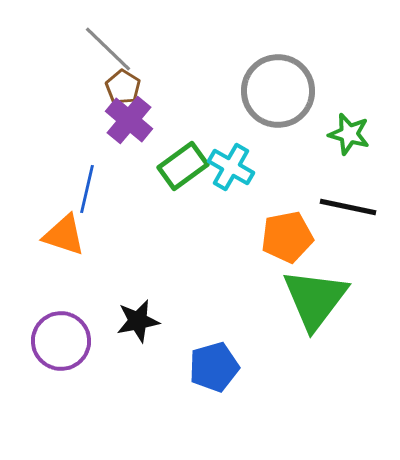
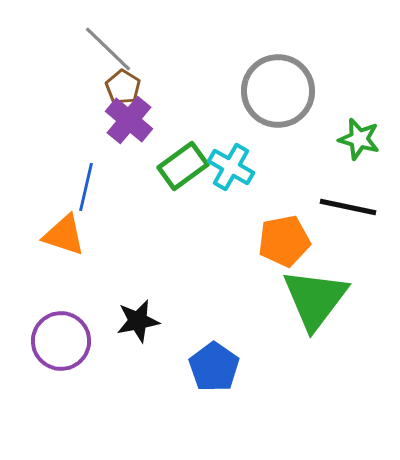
green star: moved 10 px right, 5 px down
blue line: moved 1 px left, 2 px up
orange pentagon: moved 3 px left, 4 px down
blue pentagon: rotated 21 degrees counterclockwise
